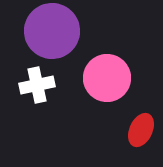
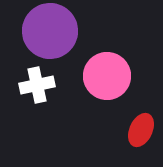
purple circle: moved 2 px left
pink circle: moved 2 px up
